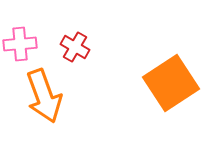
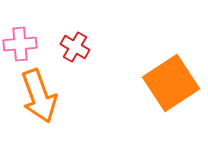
orange arrow: moved 5 px left
